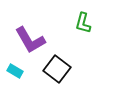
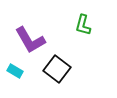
green L-shape: moved 2 px down
